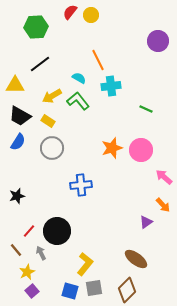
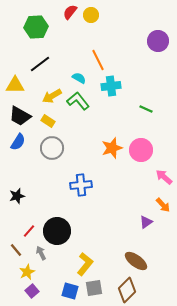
brown ellipse: moved 2 px down
